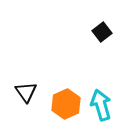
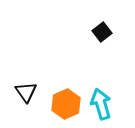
cyan arrow: moved 1 px up
